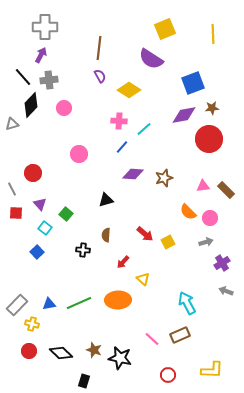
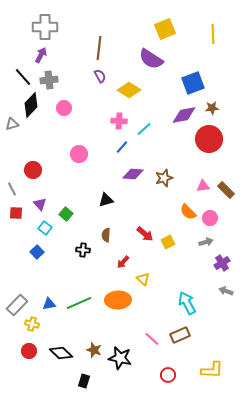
red circle at (33, 173): moved 3 px up
